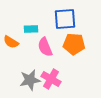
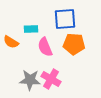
gray star: rotated 15 degrees clockwise
